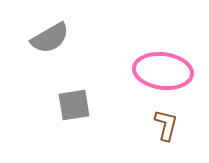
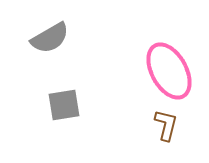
pink ellipse: moved 6 px right; rotated 54 degrees clockwise
gray square: moved 10 px left
